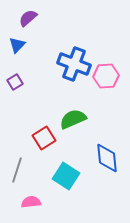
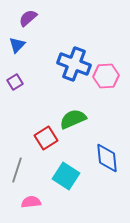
red square: moved 2 px right
